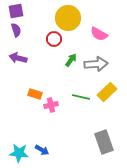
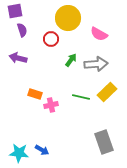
purple square: moved 1 px left
purple semicircle: moved 6 px right
red circle: moved 3 px left
